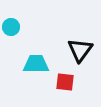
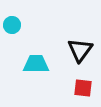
cyan circle: moved 1 px right, 2 px up
red square: moved 18 px right, 6 px down
